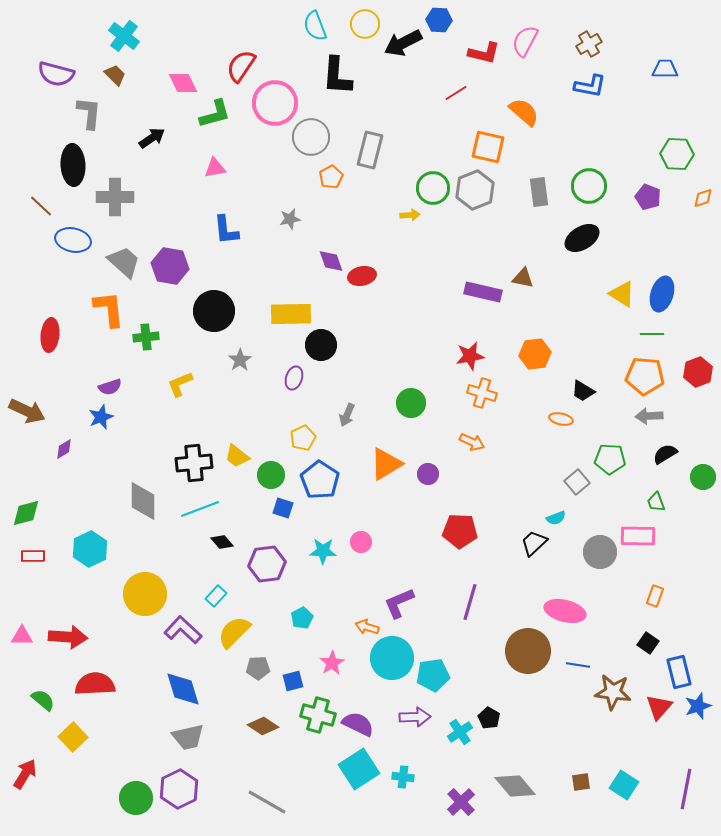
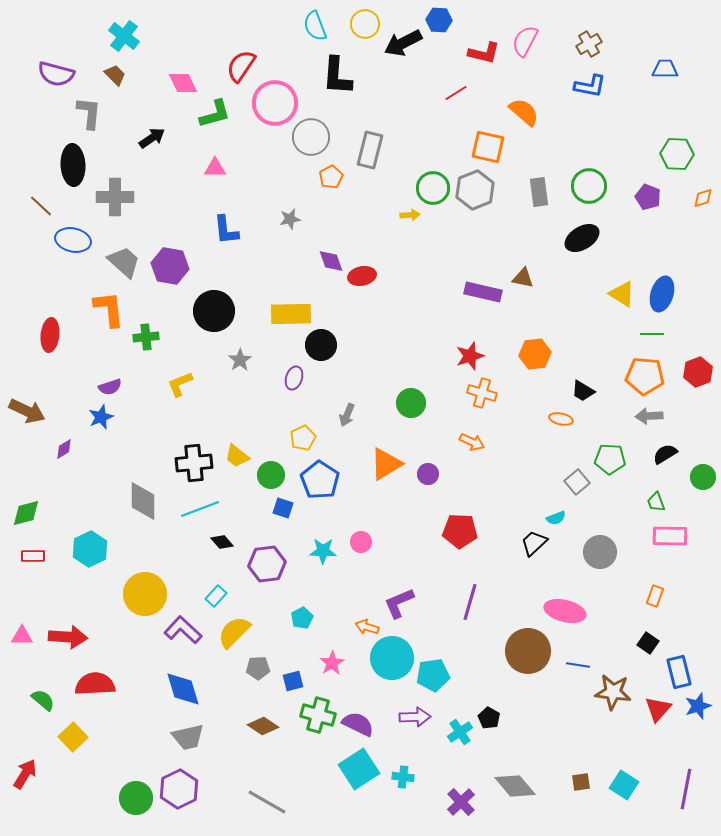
pink triangle at (215, 168): rotated 10 degrees clockwise
red star at (470, 356): rotated 8 degrees counterclockwise
pink rectangle at (638, 536): moved 32 px right
red triangle at (659, 707): moved 1 px left, 2 px down
